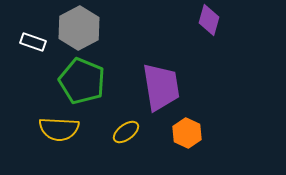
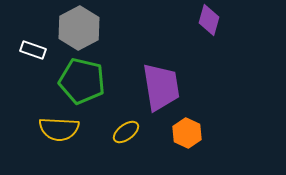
white rectangle: moved 8 px down
green pentagon: rotated 9 degrees counterclockwise
